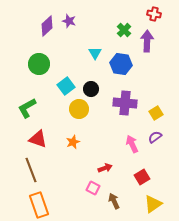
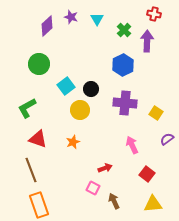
purple star: moved 2 px right, 4 px up
cyan triangle: moved 2 px right, 34 px up
blue hexagon: moved 2 px right, 1 px down; rotated 25 degrees clockwise
yellow circle: moved 1 px right, 1 px down
yellow square: rotated 24 degrees counterclockwise
purple semicircle: moved 12 px right, 2 px down
pink arrow: moved 1 px down
red square: moved 5 px right, 3 px up; rotated 21 degrees counterclockwise
yellow triangle: rotated 30 degrees clockwise
